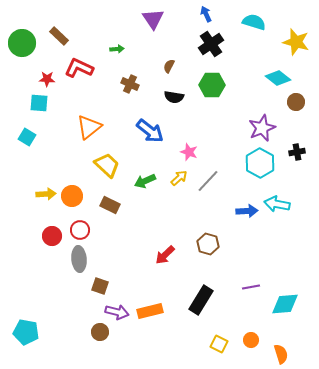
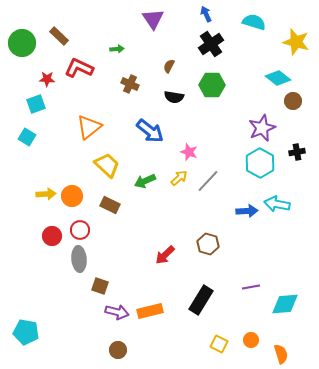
brown circle at (296, 102): moved 3 px left, 1 px up
cyan square at (39, 103): moved 3 px left, 1 px down; rotated 24 degrees counterclockwise
brown circle at (100, 332): moved 18 px right, 18 px down
